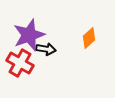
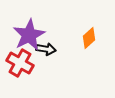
purple star: rotated 8 degrees counterclockwise
